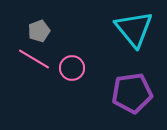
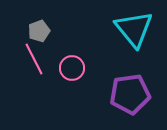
pink line: rotated 32 degrees clockwise
purple pentagon: moved 2 px left, 1 px down
